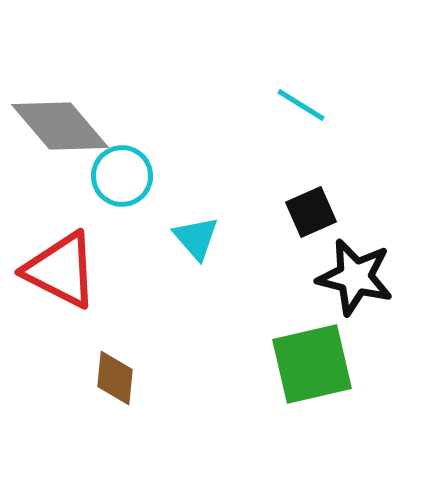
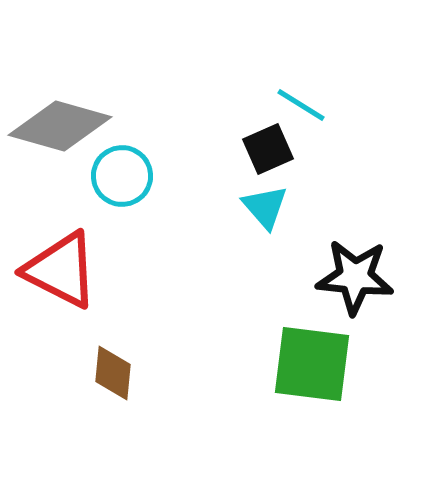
gray diamond: rotated 34 degrees counterclockwise
black square: moved 43 px left, 63 px up
cyan triangle: moved 69 px right, 31 px up
black star: rotated 8 degrees counterclockwise
green square: rotated 20 degrees clockwise
brown diamond: moved 2 px left, 5 px up
